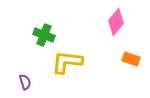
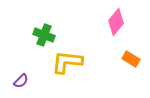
orange rectangle: rotated 12 degrees clockwise
purple semicircle: moved 4 px left, 1 px up; rotated 63 degrees clockwise
